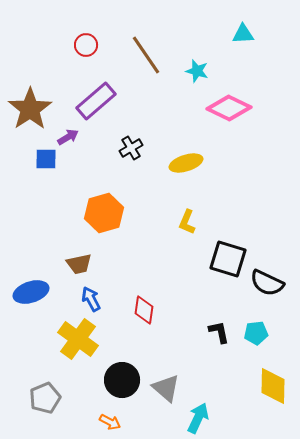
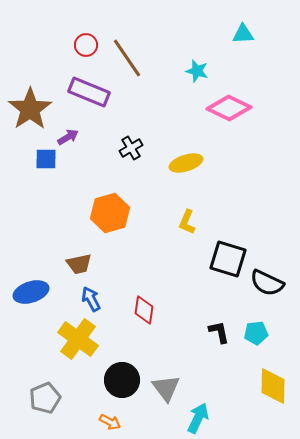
brown line: moved 19 px left, 3 px down
purple rectangle: moved 7 px left, 9 px up; rotated 63 degrees clockwise
orange hexagon: moved 6 px right
gray triangle: rotated 12 degrees clockwise
